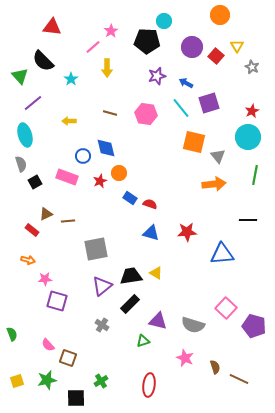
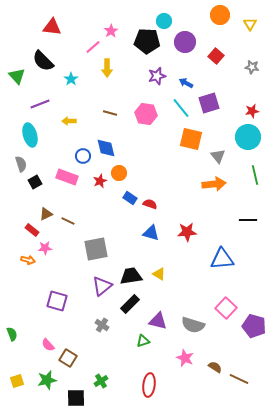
yellow triangle at (237, 46): moved 13 px right, 22 px up
purple circle at (192, 47): moved 7 px left, 5 px up
gray star at (252, 67): rotated 16 degrees counterclockwise
green triangle at (20, 76): moved 3 px left
purple line at (33, 103): moved 7 px right, 1 px down; rotated 18 degrees clockwise
red star at (252, 111): rotated 16 degrees clockwise
cyan ellipse at (25, 135): moved 5 px right
orange square at (194, 142): moved 3 px left, 3 px up
green line at (255, 175): rotated 24 degrees counterclockwise
brown line at (68, 221): rotated 32 degrees clockwise
blue triangle at (222, 254): moved 5 px down
yellow triangle at (156, 273): moved 3 px right, 1 px down
pink star at (45, 279): moved 31 px up
brown square at (68, 358): rotated 12 degrees clockwise
brown semicircle at (215, 367): rotated 40 degrees counterclockwise
